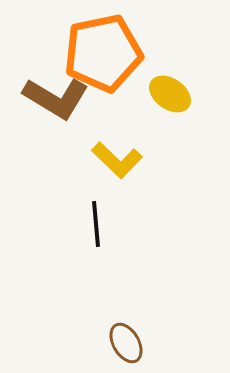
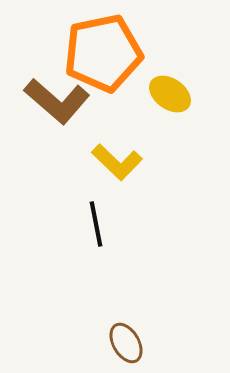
brown L-shape: moved 1 px right, 3 px down; rotated 10 degrees clockwise
yellow L-shape: moved 2 px down
black line: rotated 6 degrees counterclockwise
